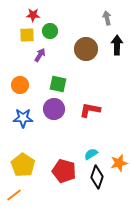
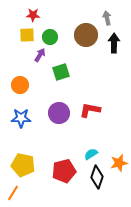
green circle: moved 6 px down
black arrow: moved 3 px left, 2 px up
brown circle: moved 14 px up
green square: moved 3 px right, 12 px up; rotated 30 degrees counterclockwise
purple circle: moved 5 px right, 4 px down
blue star: moved 2 px left
yellow pentagon: rotated 20 degrees counterclockwise
red pentagon: rotated 30 degrees counterclockwise
orange line: moved 1 px left, 2 px up; rotated 21 degrees counterclockwise
